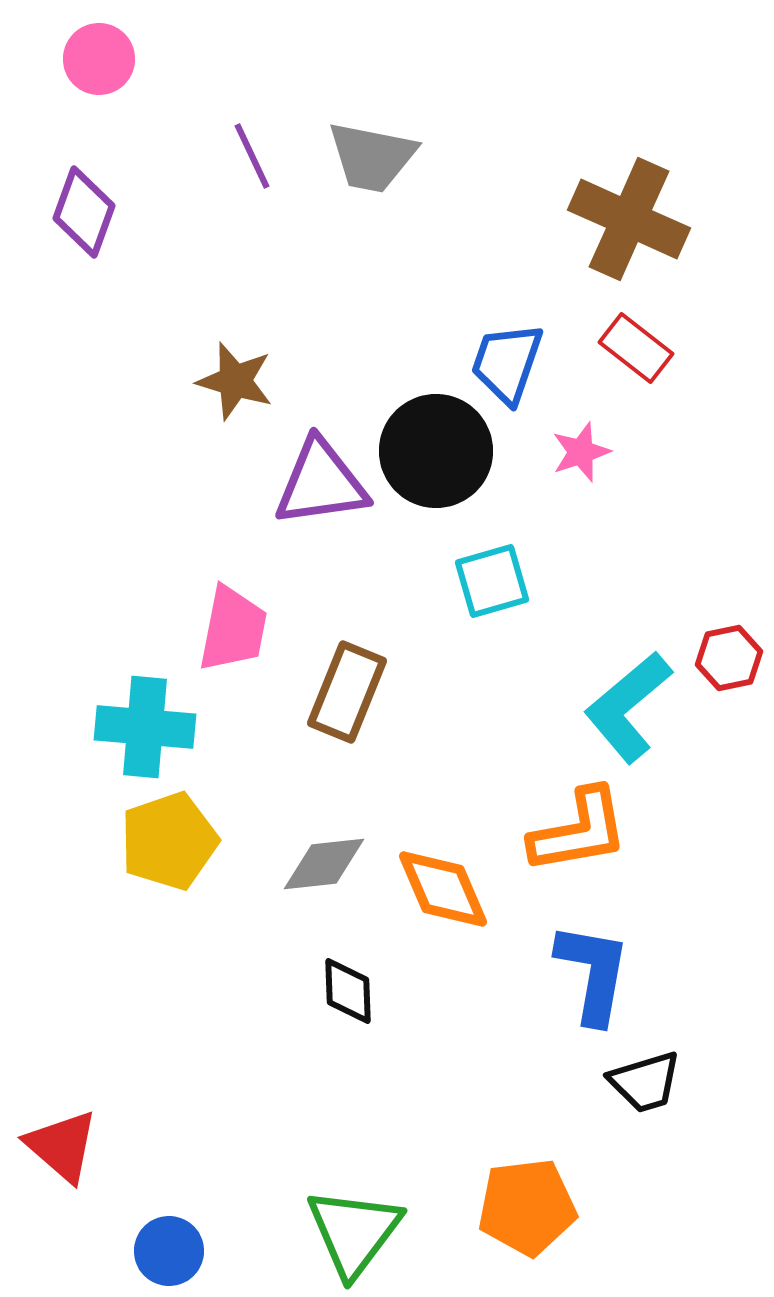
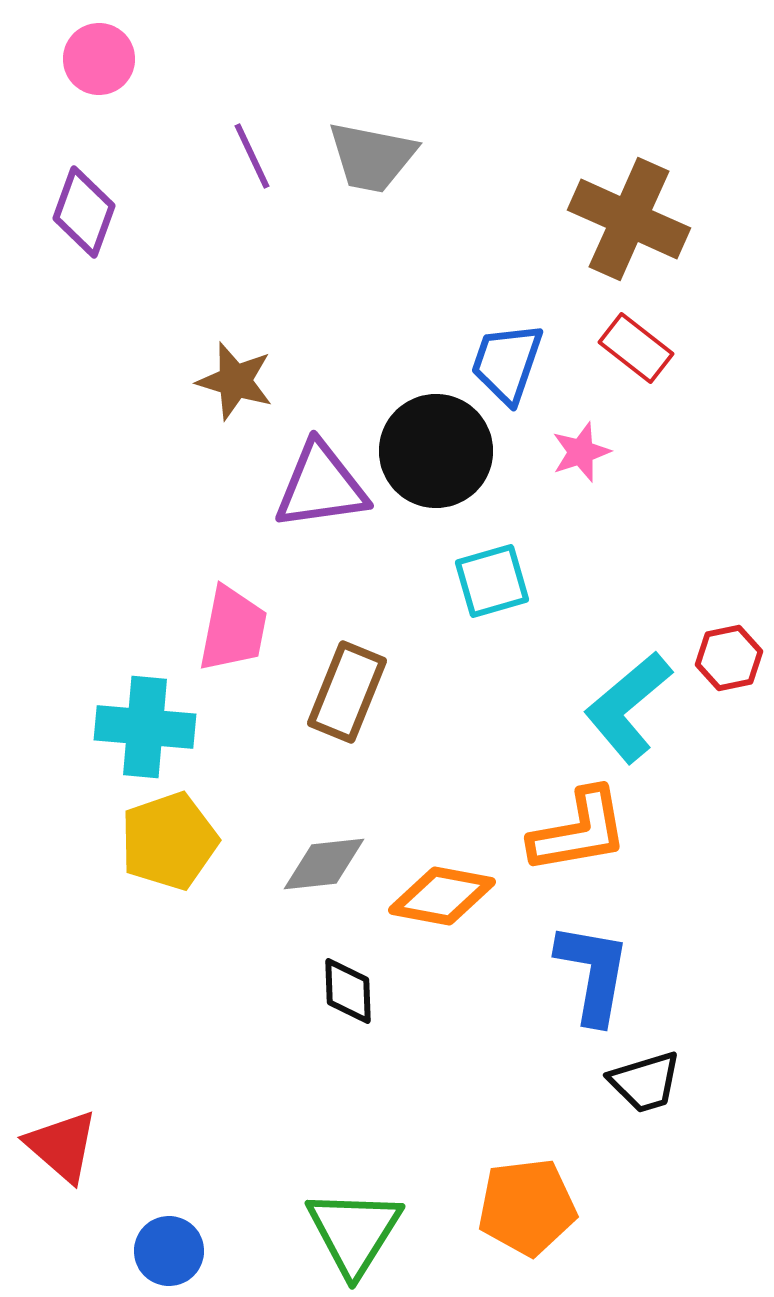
purple triangle: moved 3 px down
orange diamond: moved 1 px left, 7 px down; rotated 56 degrees counterclockwise
green triangle: rotated 5 degrees counterclockwise
